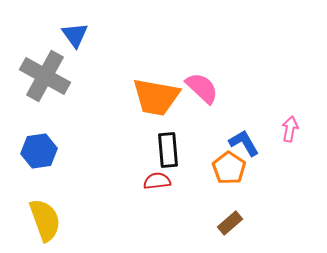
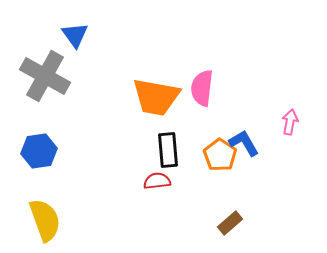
pink semicircle: rotated 126 degrees counterclockwise
pink arrow: moved 7 px up
orange pentagon: moved 9 px left, 13 px up
